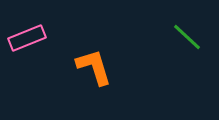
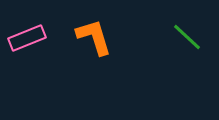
orange L-shape: moved 30 px up
